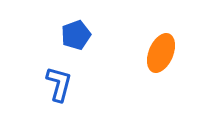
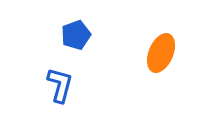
blue L-shape: moved 1 px right, 1 px down
